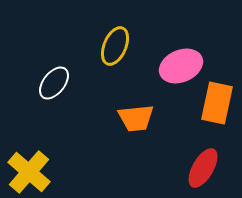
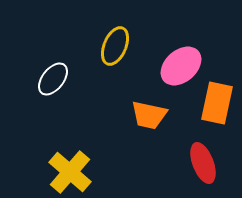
pink ellipse: rotated 18 degrees counterclockwise
white ellipse: moved 1 px left, 4 px up
orange trapezoid: moved 13 px right, 3 px up; rotated 18 degrees clockwise
red ellipse: moved 5 px up; rotated 51 degrees counterclockwise
yellow cross: moved 41 px right
